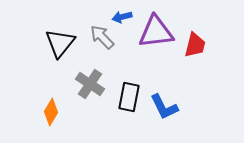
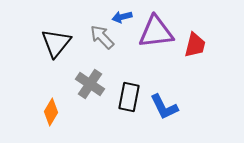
black triangle: moved 4 px left
